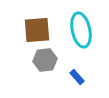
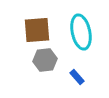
cyan ellipse: moved 2 px down
